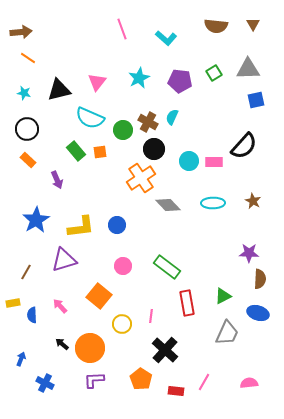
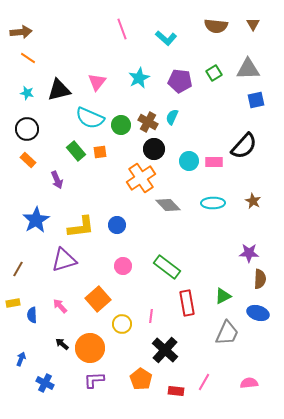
cyan star at (24, 93): moved 3 px right
green circle at (123, 130): moved 2 px left, 5 px up
brown line at (26, 272): moved 8 px left, 3 px up
orange square at (99, 296): moved 1 px left, 3 px down; rotated 10 degrees clockwise
